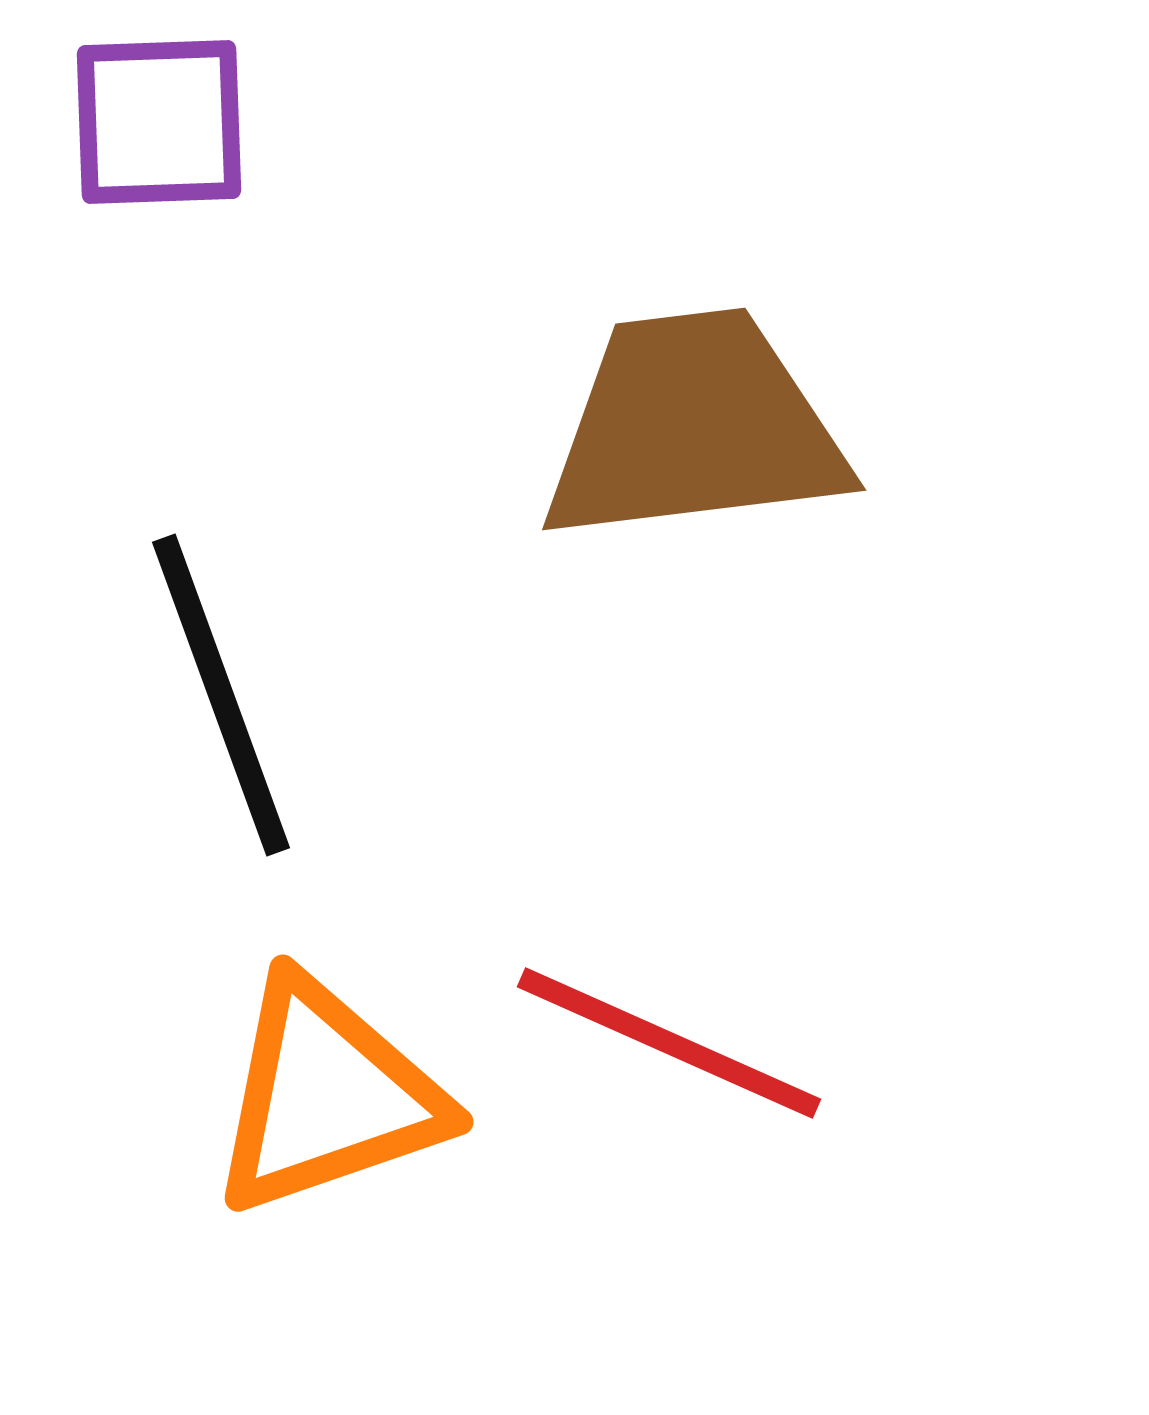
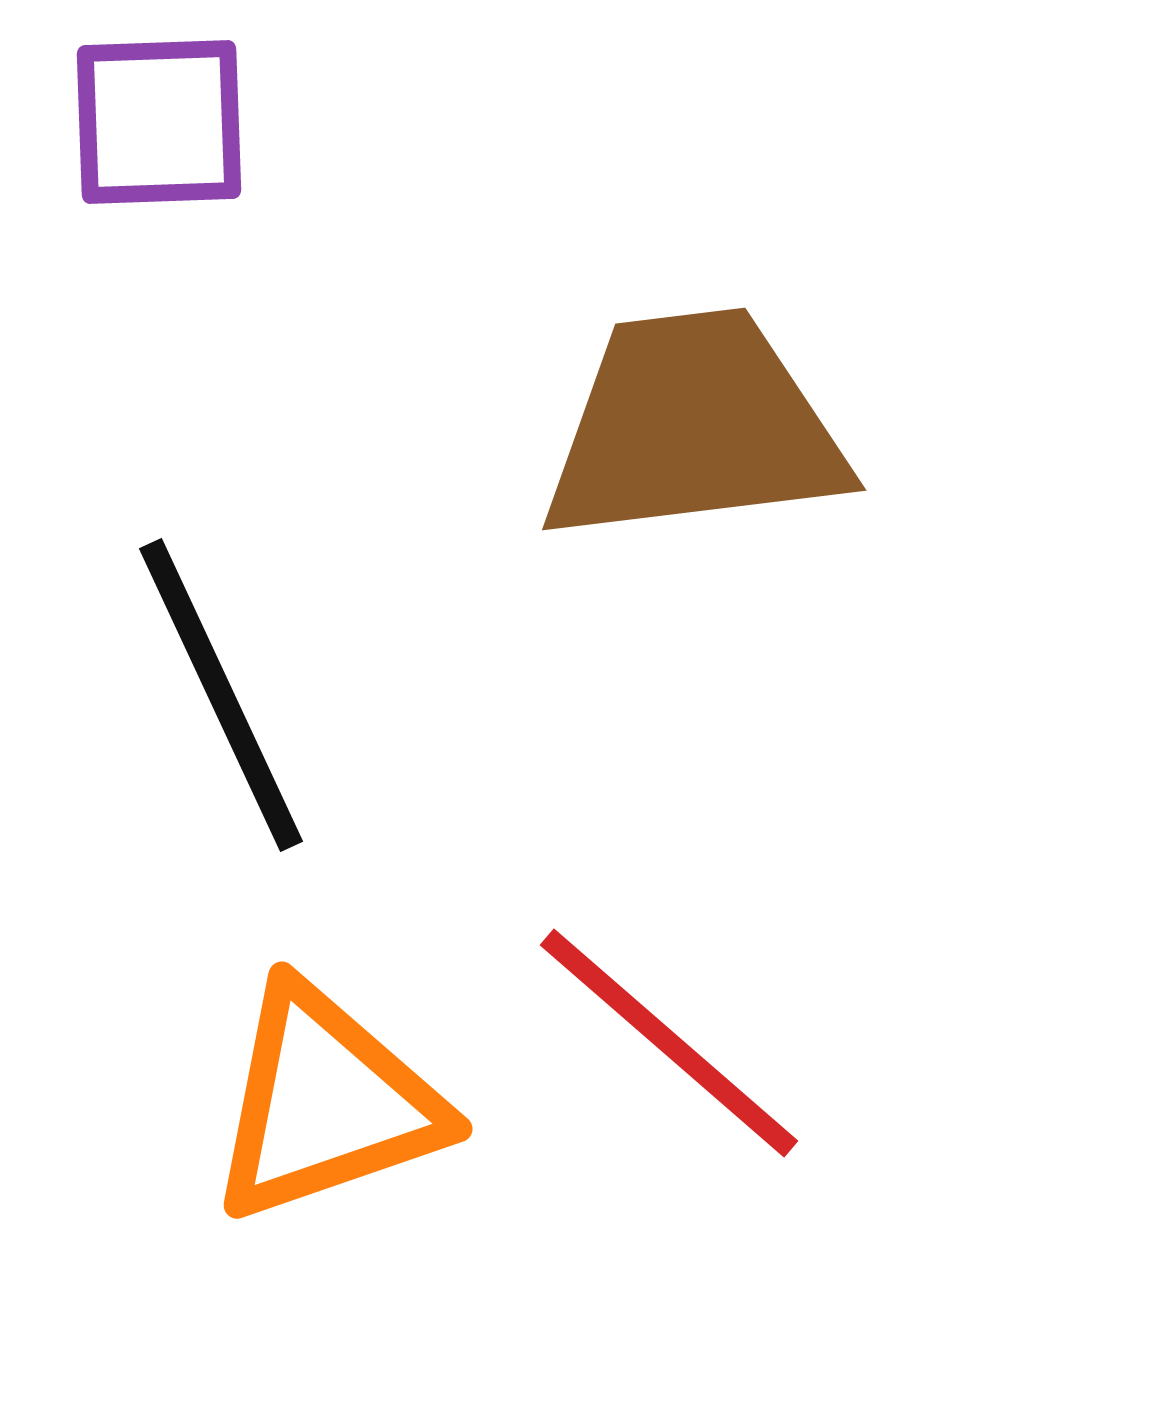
black line: rotated 5 degrees counterclockwise
red line: rotated 17 degrees clockwise
orange triangle: moved 1 px left, 7 px down
